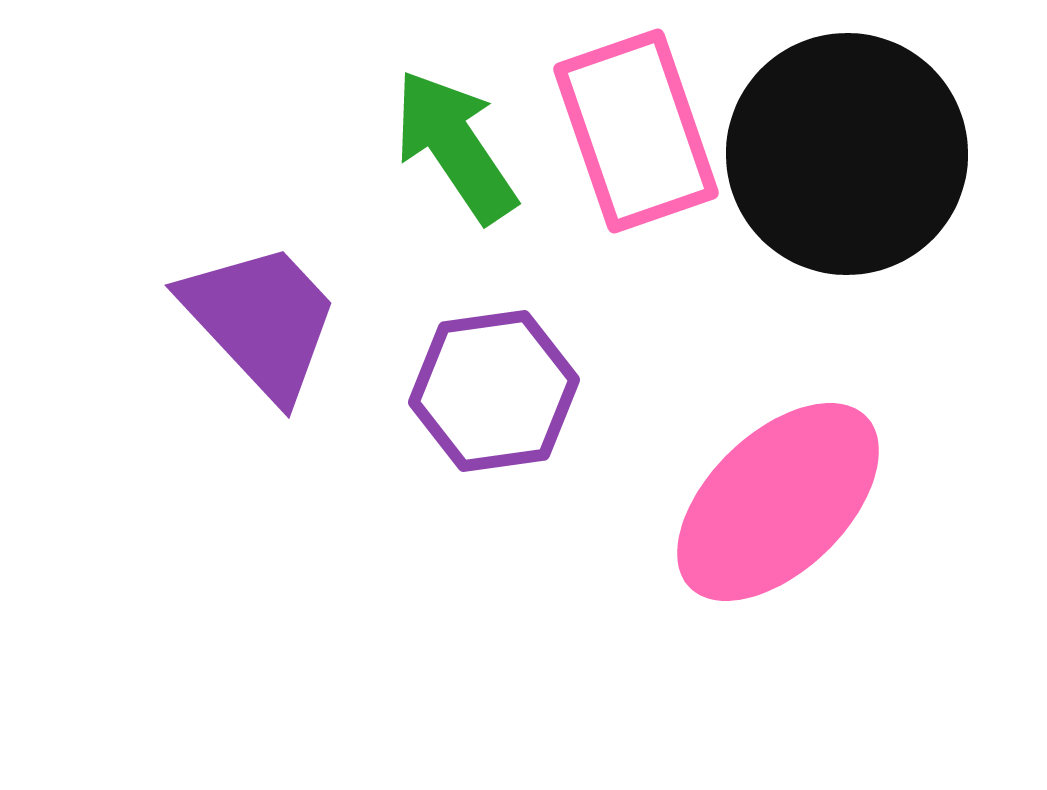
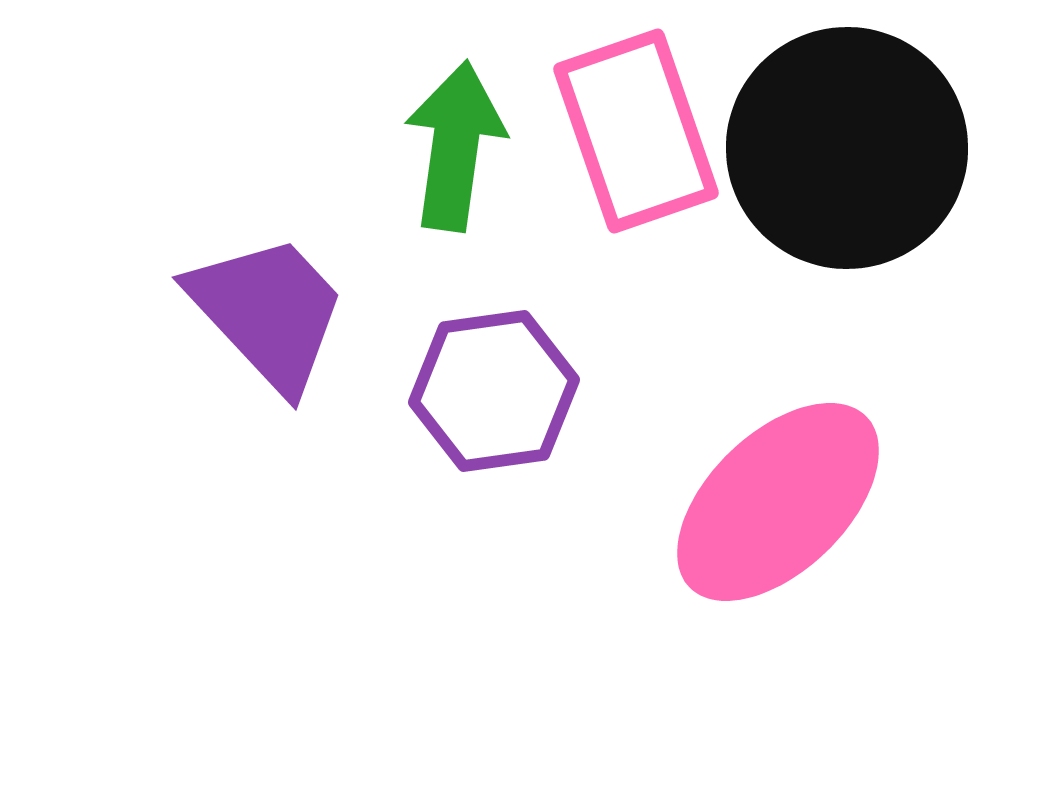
green arrow: rotated 42 degrees clockwise
black circle: moved 6 px up
purple trapezoid: moved 7 px right, 8 px up
